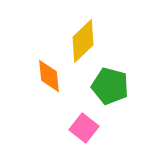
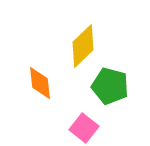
yellow diamond: moved 5 px down
orange diamond: moved 9 px left, 7 px down
